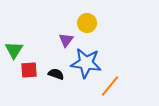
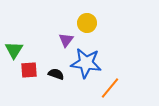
orange line: moved 2 px down
